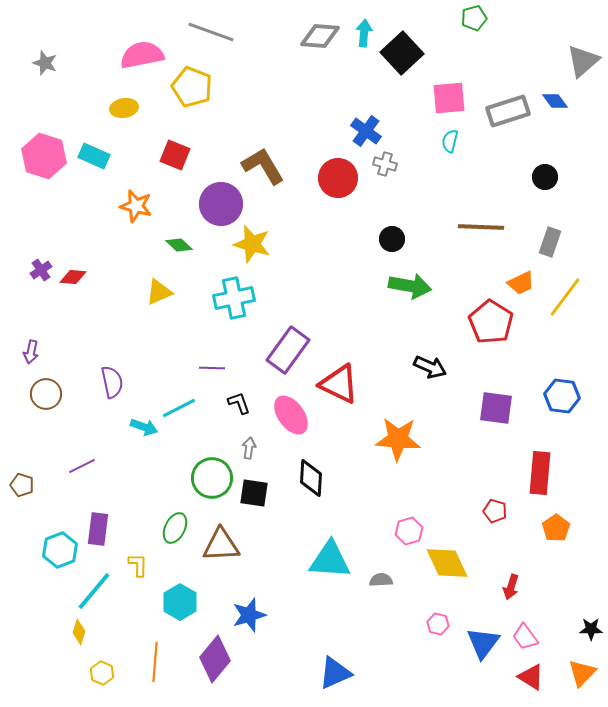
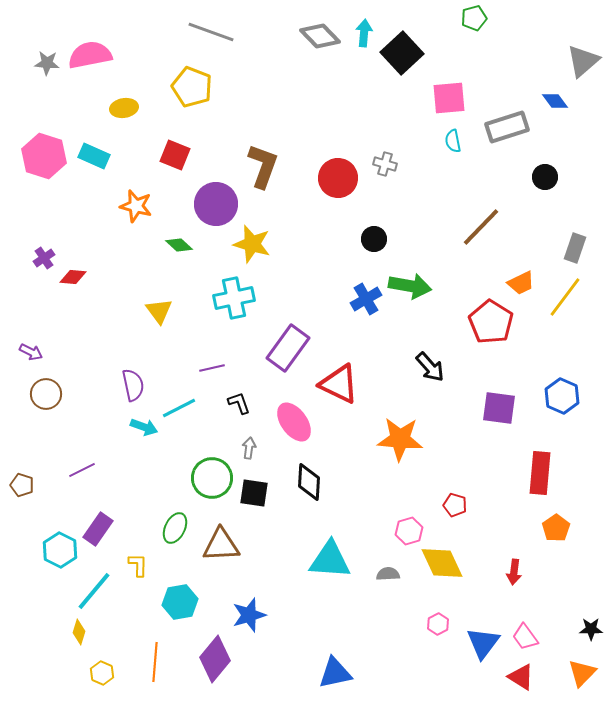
gray diamond at (320, 36): rotated 42 degrees clockwise
pink semicircle at (142, 55): moved 52 px left
gray star at (45, 63): moved 2 px right; rotated 15 degrees counterclockwise
gray rectangle at (508, 111): moved 1 px left, 16 px down
blue cross at (366, 131): moved 168 px down; rotated 24 degrees clockwise
cyan semicircle at (450, 141): moved 3 px right; rotated 25 degrees counterclockwise
brown L-shape at (263, 166): rotated 51 degrees clockwise
purple circle at (221, 204): moved 5 px left
brown line at (481, 227): rotated 48 degrees counterclockwise
black circle at (392, 239): moved 18 px left
gray rectangle at (550, 242): moved 25 px right, 6 px down
purple cross at (41, 270): moved 3 px right, 12 px up
yellow triangle at (159, 292): moved 19 px down; rotated 44 degrees counterclockwise
purple rectangle at (288, 350): moved 2 px up
purple arrow at (31, 352): rotated 75 degrees counterclockwise
black arrow at (430, 367): rotated 24 degrees clockwise
purple line at (212, 368): rotated 15 degrees counterclockwise
purple semicircle at (112, 382): moved 21 px right, 3 px down
blue hexagon at (562, 396): rotated 16 degrees clockwise
purple square at (496, 408): moved 3 px right
pink ellipse at (291, 415): moved 3 px right, 7 px down
orange star at (398, 439): moved 2 px right
purple line at (82, 466): moved 4 px down
black diamond at (311, 478): moved 2 px left, 4 px down
red pentagon at (495, 511): moved 40 px left, 6 px up
purple rectangle at (98, 529): rotated 28 degrees clockwise
cyan hexagon at (60, 550): rotated 12 degrees counterclockwise
yellow diamond at (447, 563): moved 5 px left
gray semicircle at (381, 580): moved 7 px right, 6 px up
red arrow at (511, 587): moved 3 px right, 15 px up; rotated 10 degrees counterclockwise
cyan hexagon at (180, 602): rotated 20 degrees clockwise
pink hexagon at (438, 624): rotated 20 degrees clockwise
blue triangle at (335, 673): rotated 12 degrees clockwise
red triangle at (531, 677): moved 10 px left
